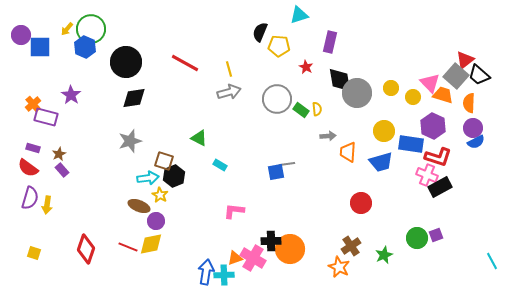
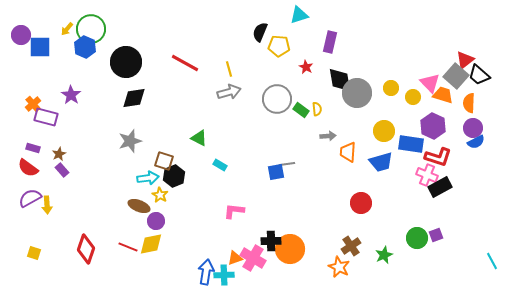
purple semicircle at (30, 198): rotated 135 degrees counterclockwise
yellow arrow at (47, 205): rotated 12 degrees counterclockwise
